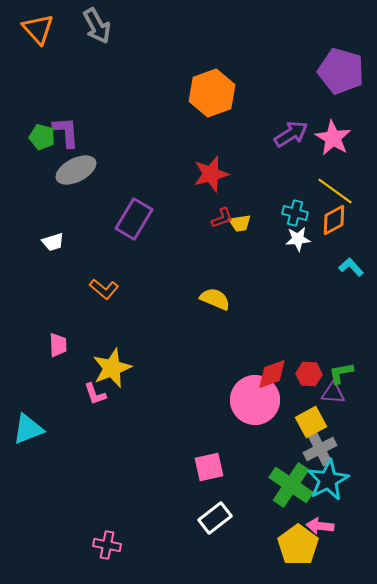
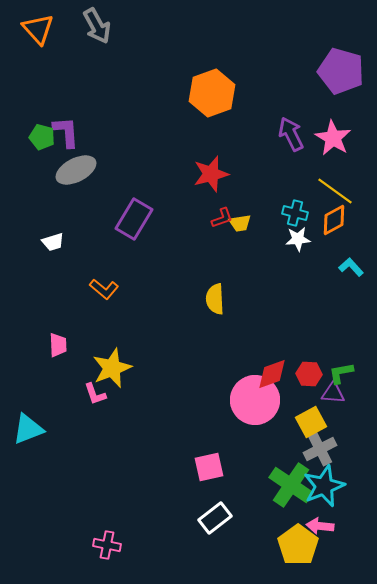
purple arrow: rotated 84 degrees counterclockwise
yellow semicircle: rotated 116 degrees counterclockwise
cyan star: moved 4 px left, 6 px down; rotated 6 degrees clockwise
